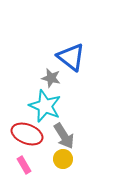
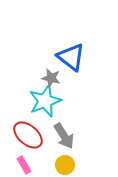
cyan star: moved 5 px up; rotated 28 degrees clockwise
red ellipse: moved 1 px right, 1 px down; rotated 20 degrees clockwise
yellow circle: moved 2 px right, 6 px down
